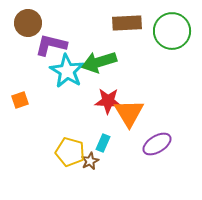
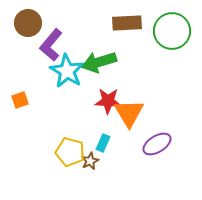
purple L-shape: rotated 64 degrees counterclockwise
